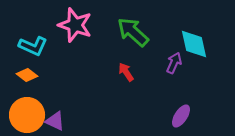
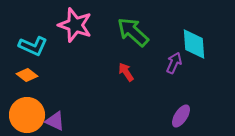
cyan diamond: rotated 8 degrees clockwise
